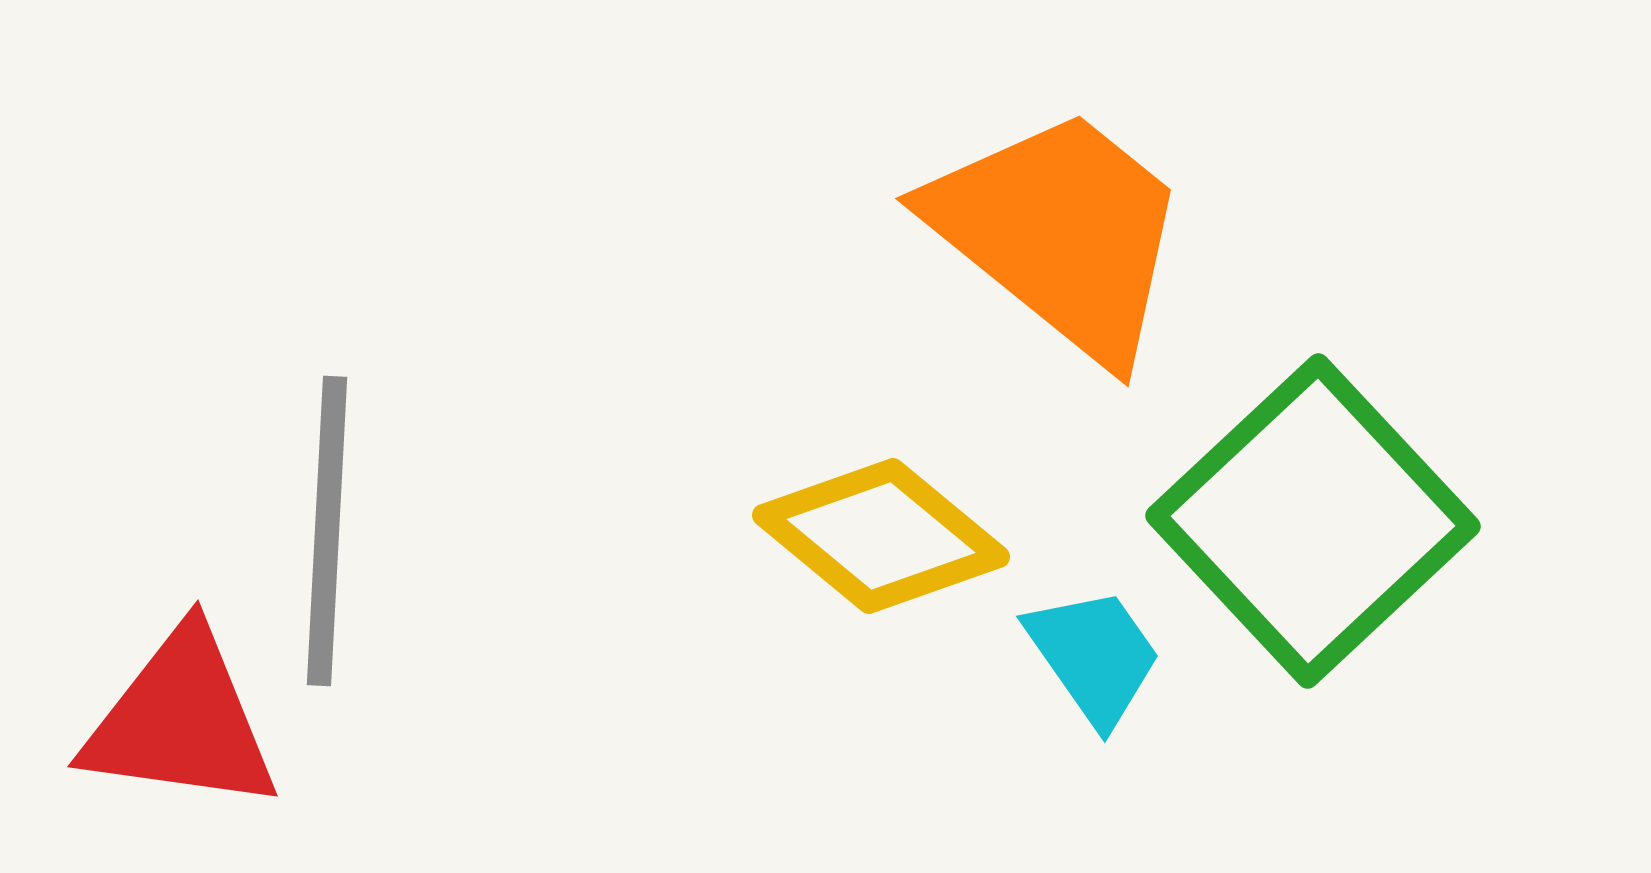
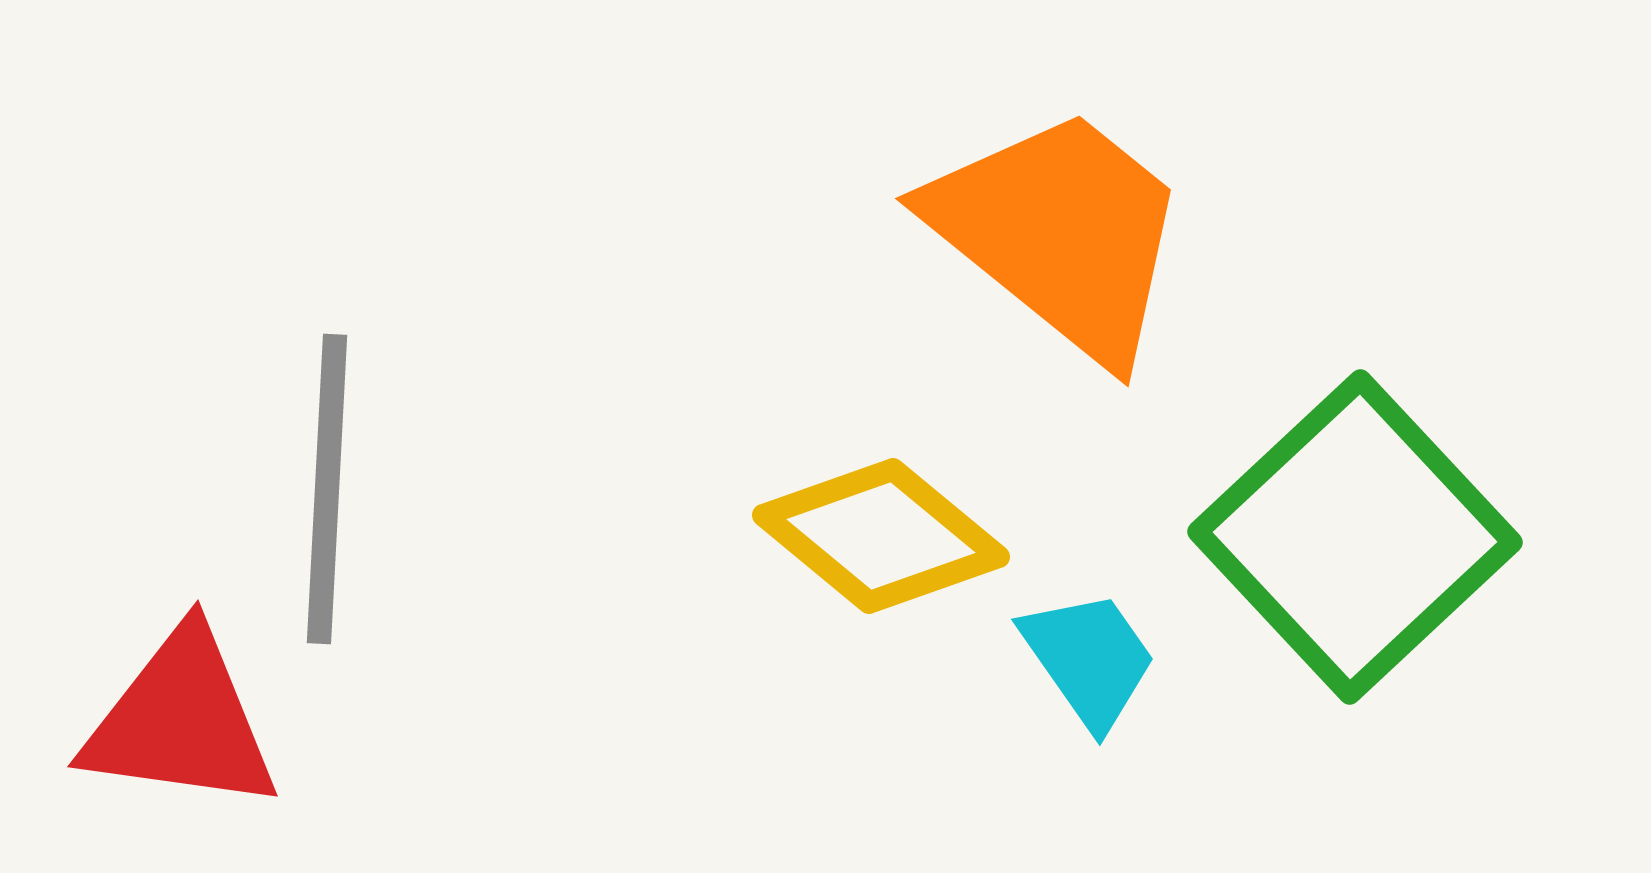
green square: moved 42 px right, 16 px down
gray line: moved 42 px up
cyan trapezoid: moved 5 px left, 3 px down
